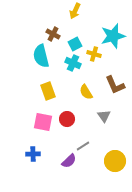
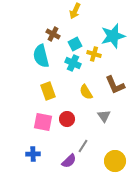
gray line: rotated 24 degrees counterclockwise
